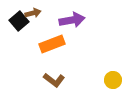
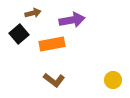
black square: moved 13 px down
orange rectangle: rotated 10 degrees clockwise
